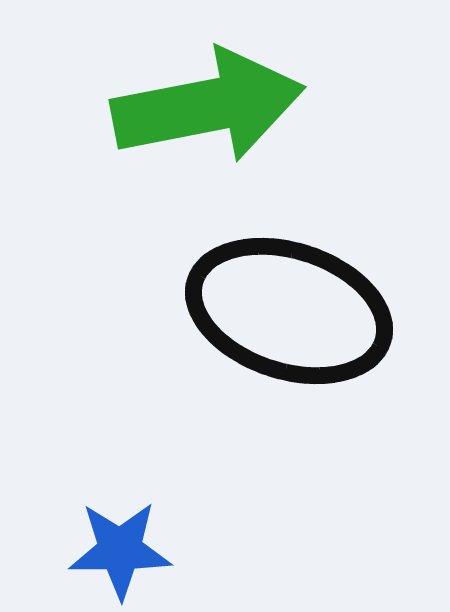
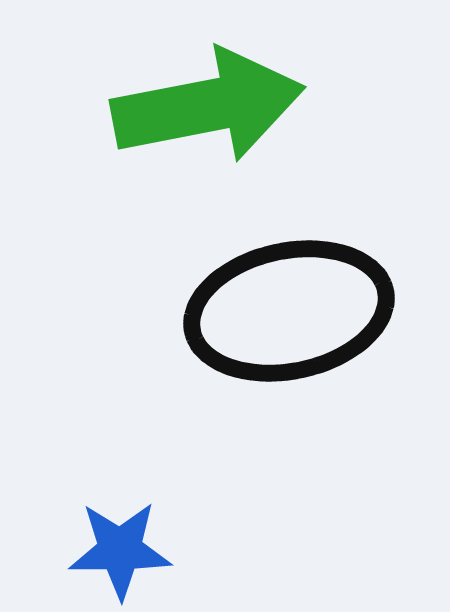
black ellipse: rotated 30 degrees counterclockwise
